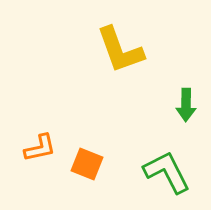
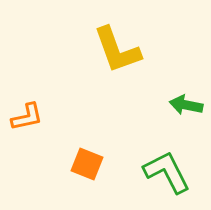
yellow L-shape: moved 3 px left
green arrow: rotated 100 degrees clockwise
orange L-shape: moved 13 px left, 31 px up
